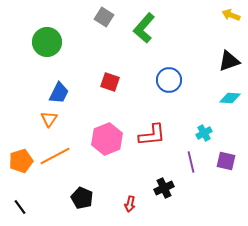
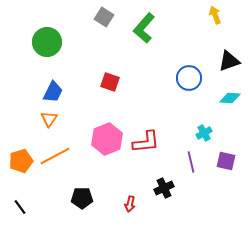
yellow arrow: moved 16 px left; rotated 48 degrees clockwise
blue circle: moved 20 px right, 2 px up
blue trapezoid: moved 6 px left, 1 px up
red L-shape: moved 6 px left, 7 px down
black pentagon: rotated 25 degrees counterclockwise
